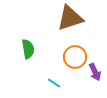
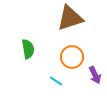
orange circle: moved 3 px left
purple arrow: moved 3 px down
cyan line: moved 2 px right, 2 px up
